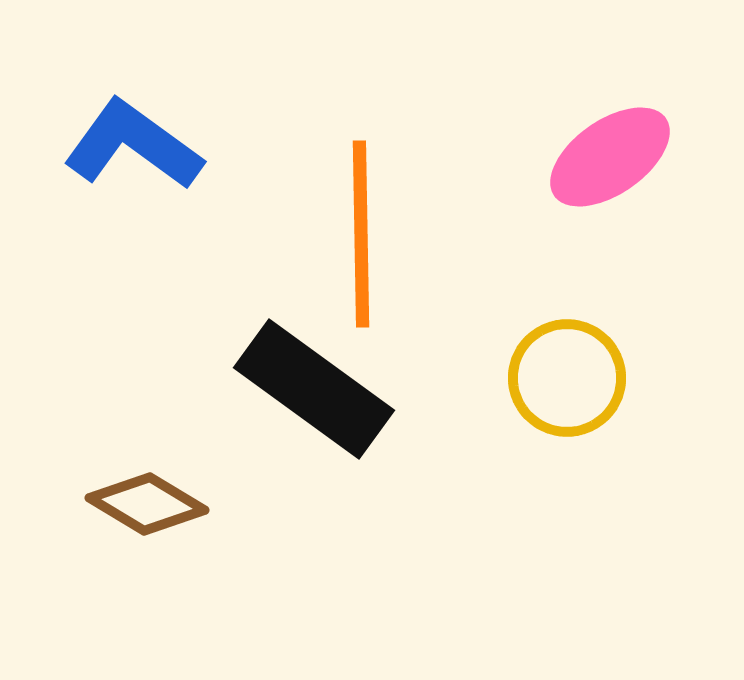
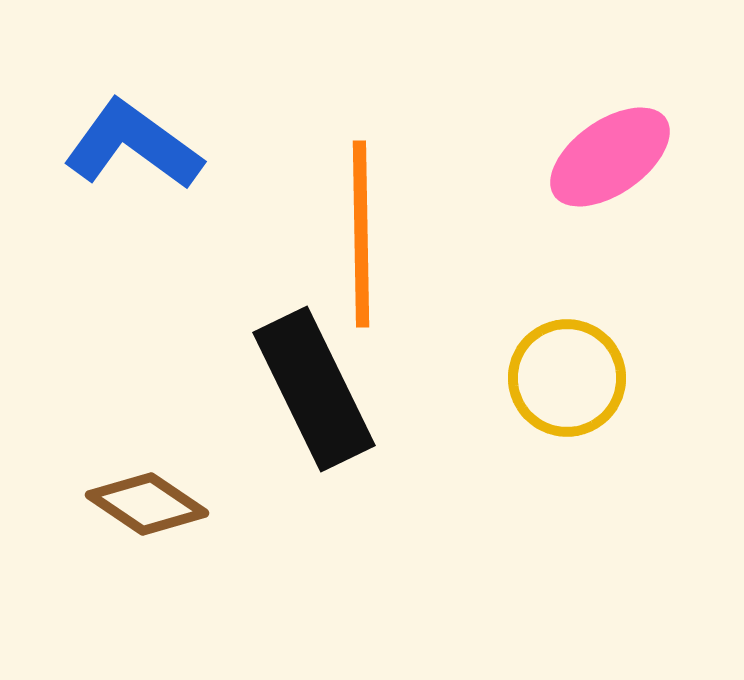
black rectangle: rotated 28 degrees clockwise
brown diamond: rotated 3 degrees clockwise
